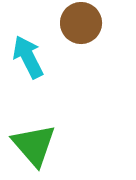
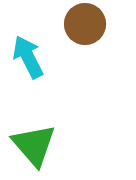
brown circle: moved 4 px right, 1 px down
